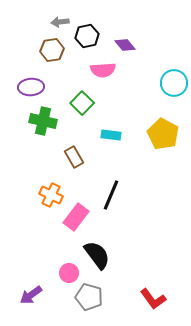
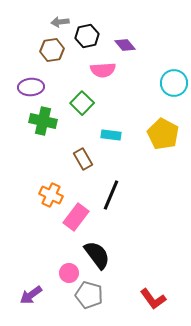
brown rectangle: moved 9 px right, 2 px down
gray pentagon: moved 2 px up
